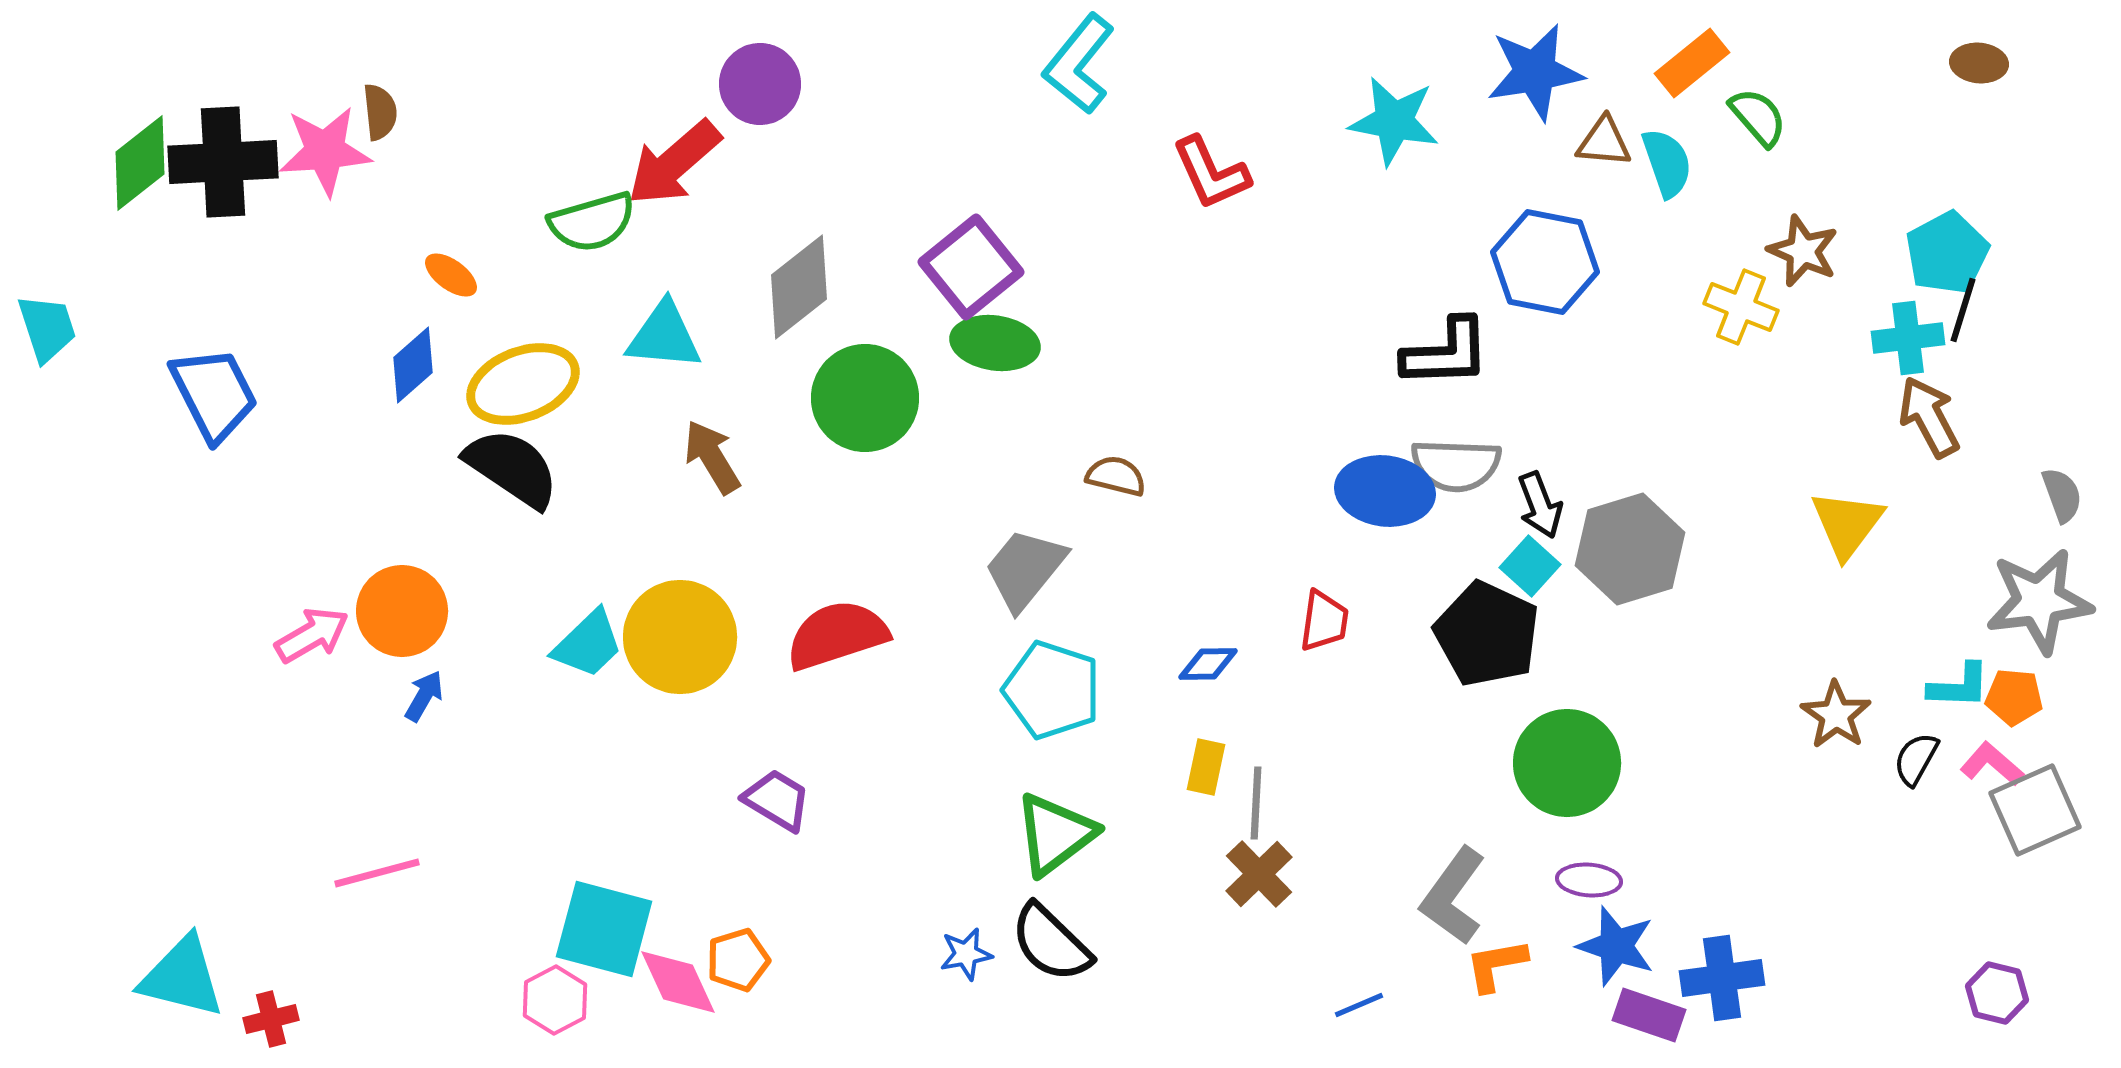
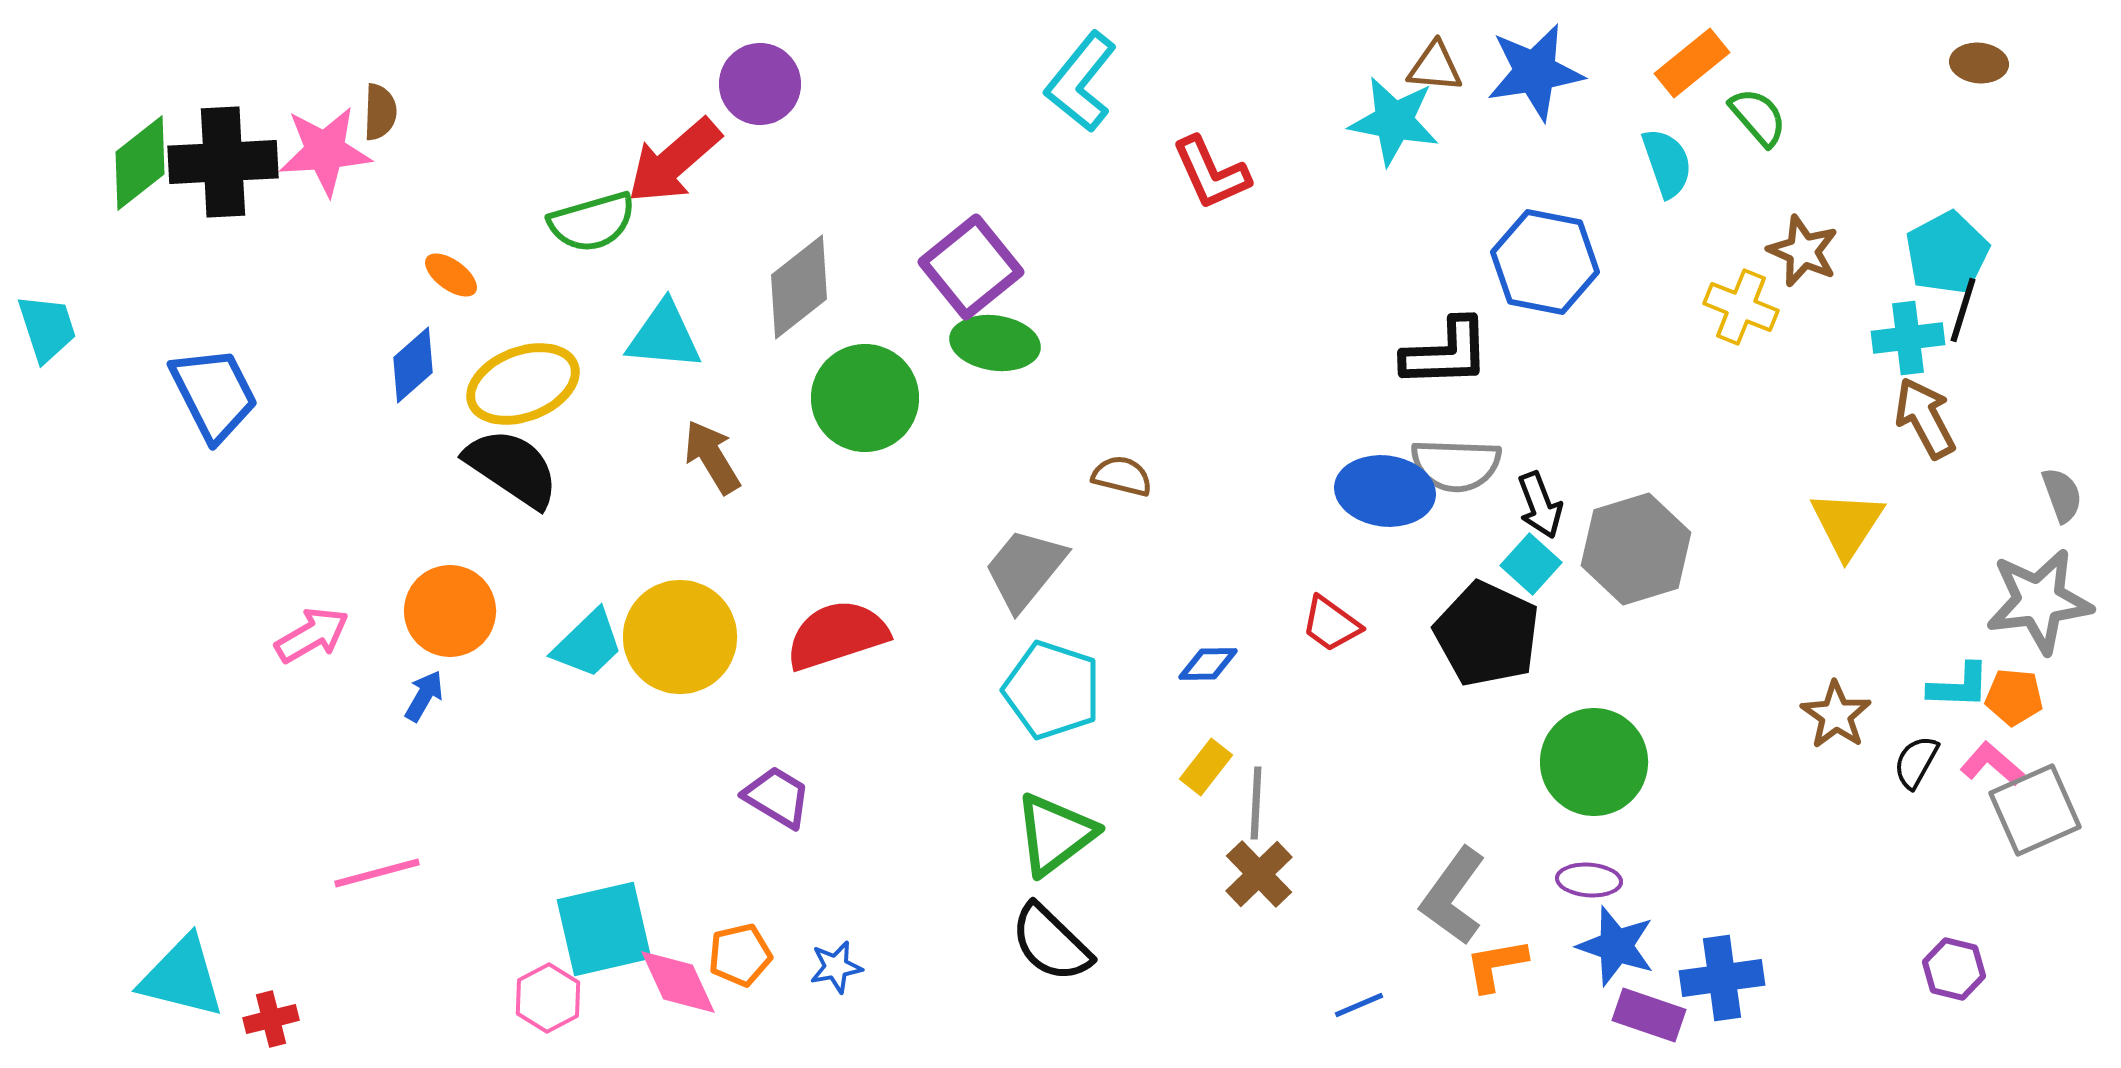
cyan L-shape at (1079, 64): moved 2 px right, 18 px down
brown semicircle at (380, 112): rotated 8 degrees clockwise
brown triangle at (1604, 142): moved 169 px left, 75 px up
red arrow at (674, 163): moved 2 px up
brown arrow at (1929, 417): moved 4 px left, 1 px down
brown semicircle at (1116, 476): moved 6 px right
yellow triangle at (1847, 524): rotated 4 degrees counterclockwise
gray hexagon at (1630, 549): moved 6 px right
cyan square at (1530, 566): moved 1 px right, 2 px up
orange circle at (402, 611): moved 48 px right
red trapezoid at (1324, 621): moved 7 px right, 3 px down; rotated 118 degrees clockwise
black semicircle at (1916, 759): moved 3 px down
green circle at (1567, 763): moved 27 px right, 1 px up
yellow rectangle at (1206, 767): rotated 26 degrees clockwise
purple trapezoid at (777, 800): moved 3 px up
cyan square at (604, 929): rotated 28 degrees counterclockwise
blue star at (966, 954): moved 130 px left, 13 px down
orange pentagon at (738, 960): moved 2 px right, 5 px up; rotated 4 degrees clockwise
purple hexagon at (1997, 993): moved 43 px left, 24 px up
pink hexagon at (555, 1000): moved 7 px left, 2 px up
